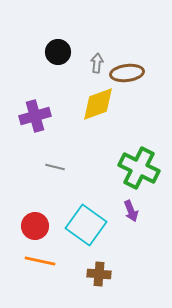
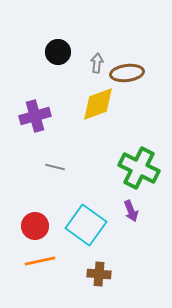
orange line: rotated 24 degrees counterclockwise
